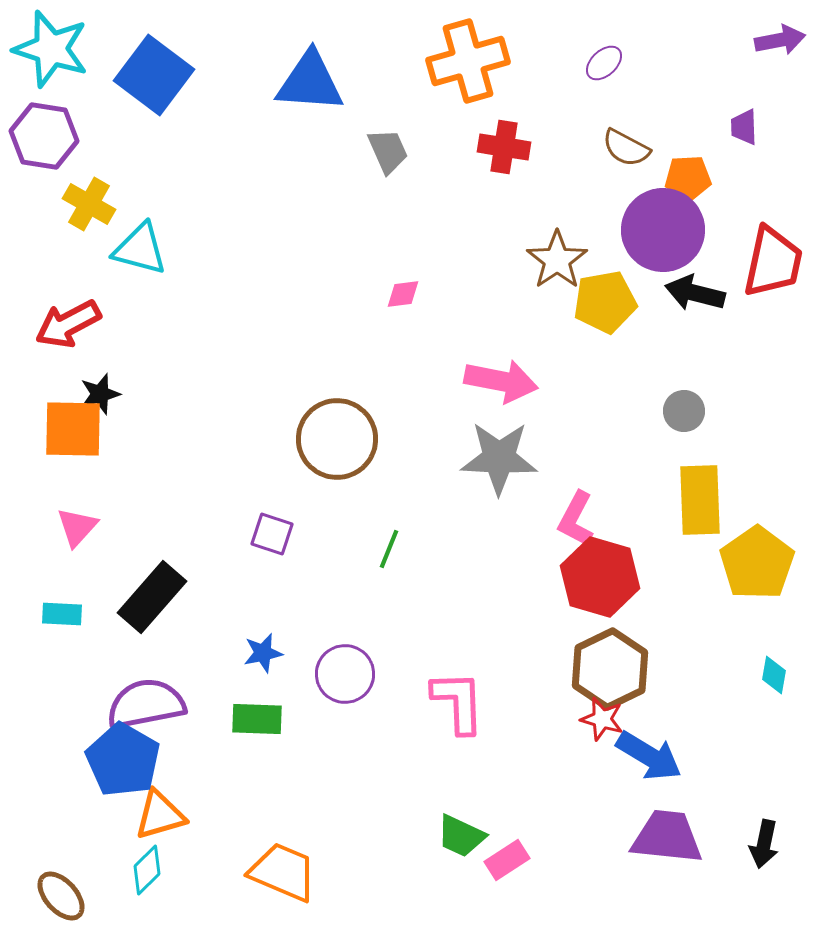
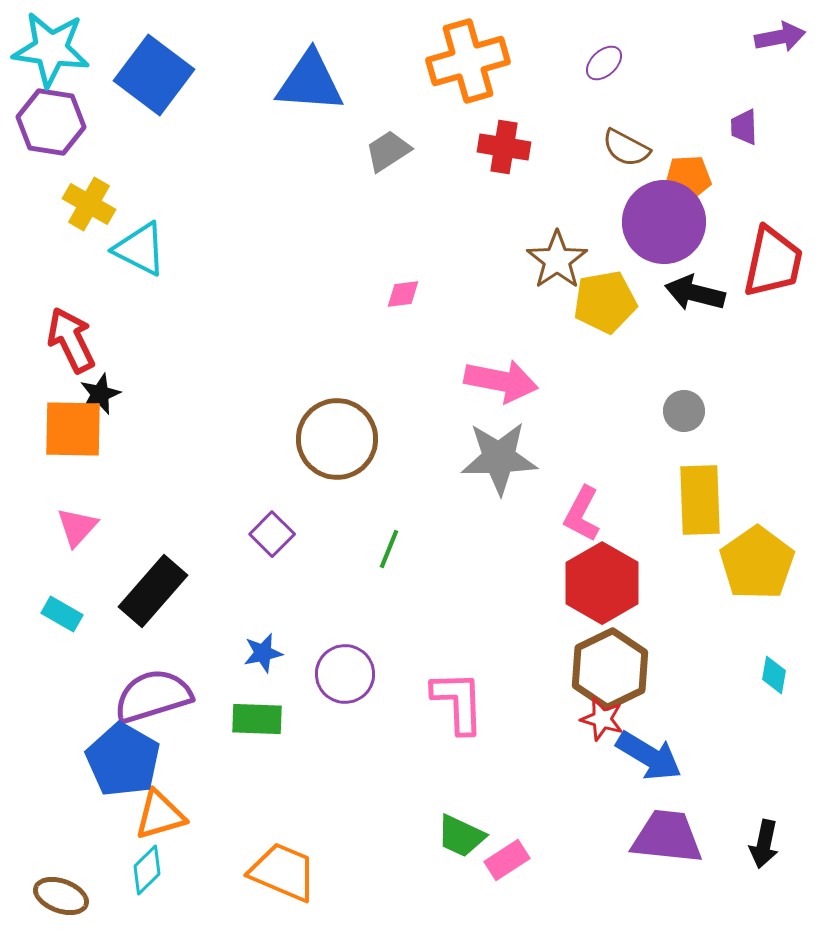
purple arrow at (780, 40): moved 3 px up
cyan star at (51, 49): rotated 10 degrees counterclockwise
purple hexagon at (44, 136): moved 7 px right, 14 px up
gray trapezoid at (388, 151): rotated 99 degrees counterclockwise
purple circle at (663, 230): moved 1 px right, 8 px up
cyan triangle at (140, 249): rotated 12 degrees clockwise
red arrow at (68, 324): moved 3 px right, 16 px down; rotated 92 degrees clockwise
black star at (100, 394): rotated 6 degrees counterclockwise
gray star at (499, 458): rotated 4 degrees counterclockwise
pink L-shape at (576, 519): moved 6 px right, 5 px up
purple square at (272, 534): rotated 27 degrees clockwise
red hexagon at (600, 577): moved 2 px right, 6 px down; rotated 14 degrees clockwise
black rectangle at (152, 597): moved 1 px right, 6 px up
cyan rectangle at (62, 614): rotated 27 degrees clockwise
purple semicircle at (146, 704): moved 7 px right, 8 px up; rotated 6 degrees counterclockwise
brown ellipse at (61, 896): rotated 28 degrees counterclockwise
